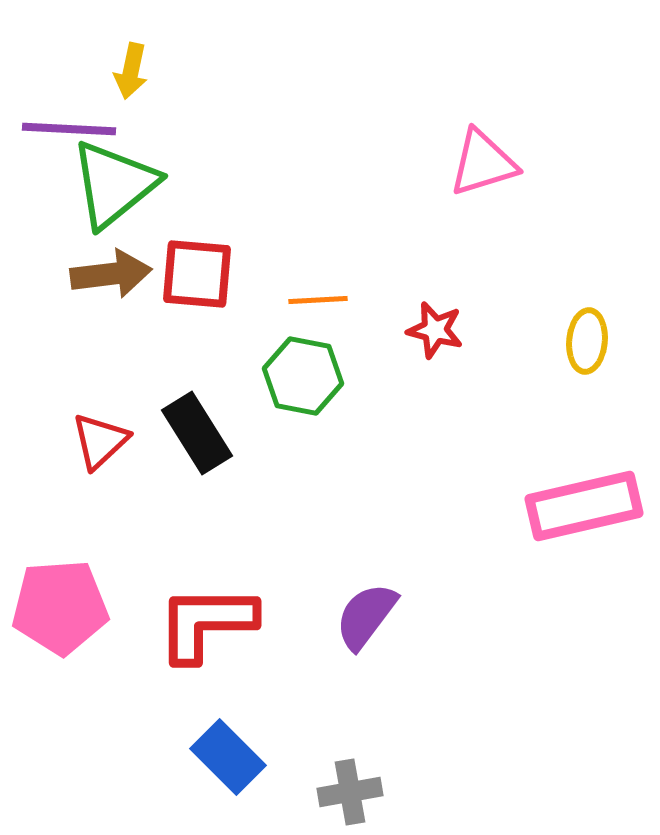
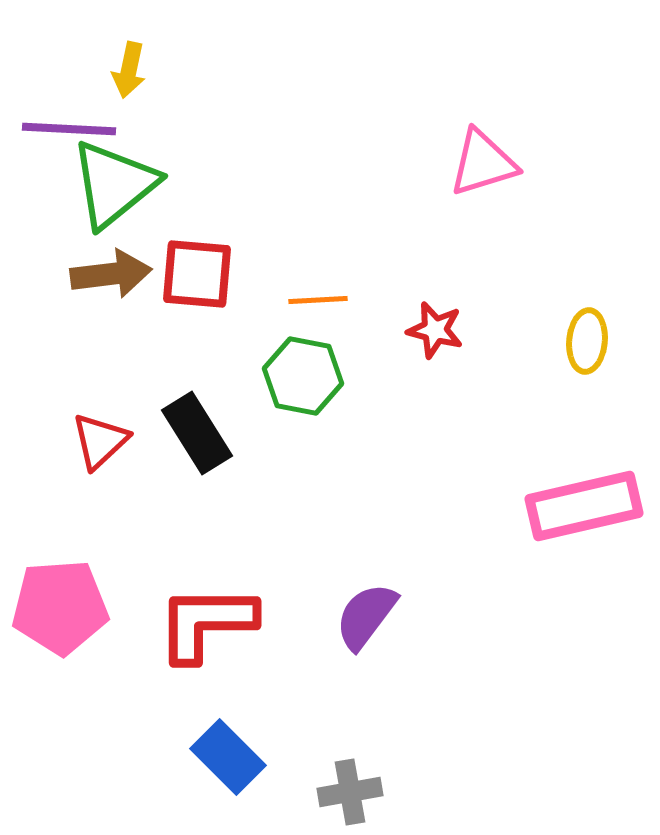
yellow arrow: moved 2 px left, 1 px up
